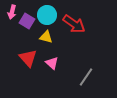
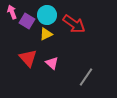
pink arrow: rotated 144 degrees clockwise
yellow triangle: moved 3 px up; rotated 40 degrees counterclockwise
